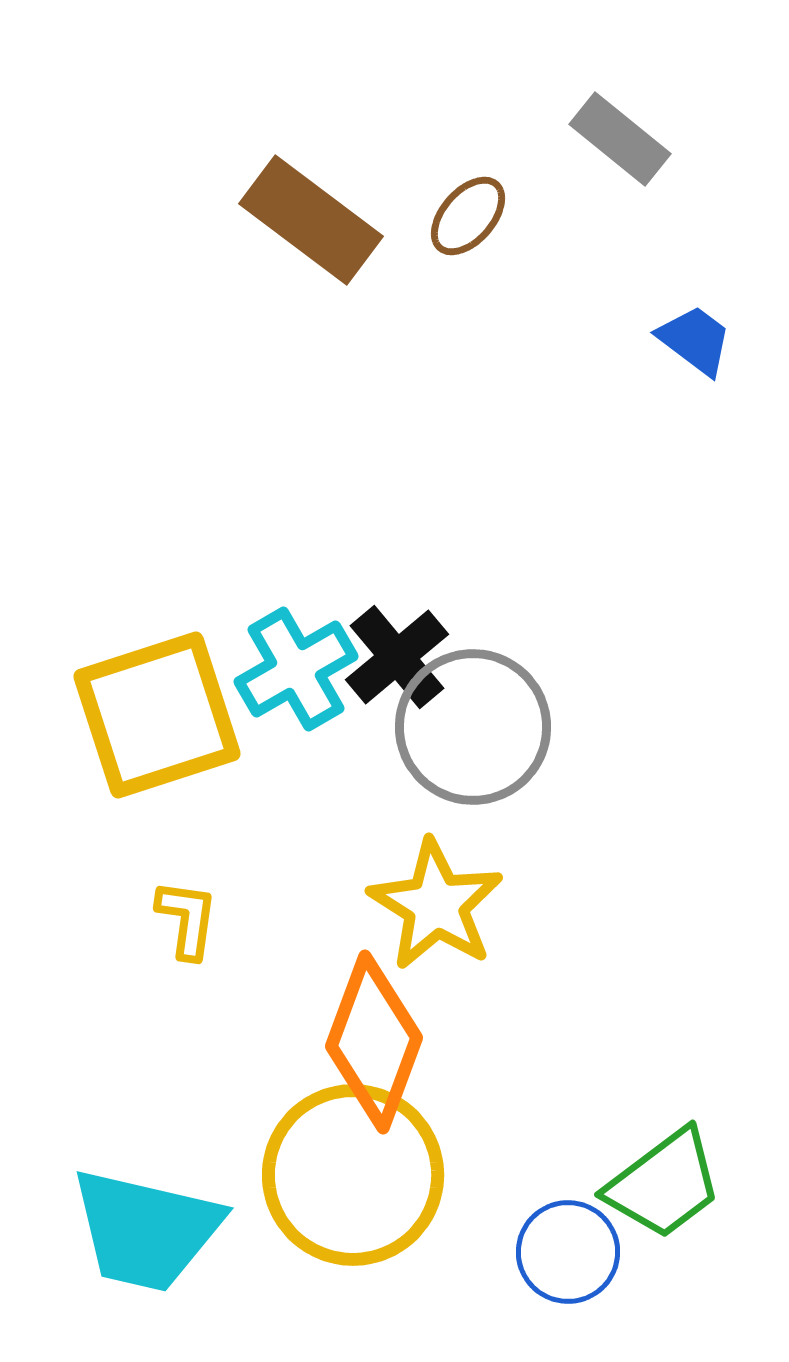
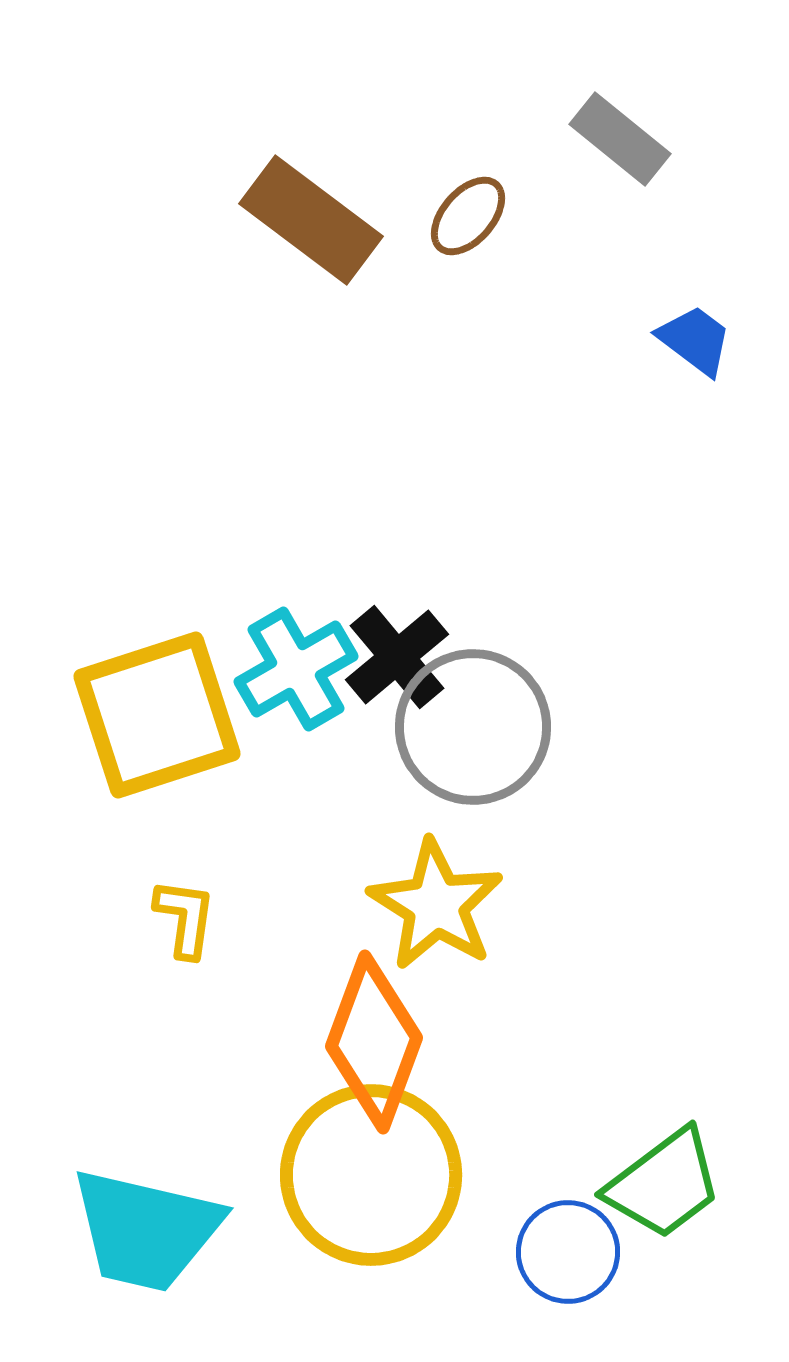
yellow L-shape: moved 2 px left, 1 px up
yellow circle: moved 18 px right
